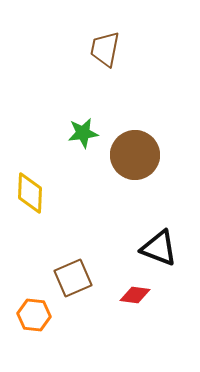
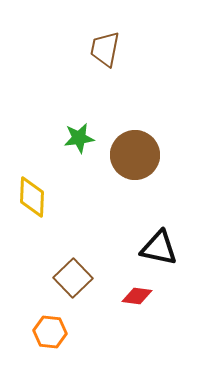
green star: moved 4 px left, 5 px down
yellow diamond: moved 2 px right, 4 px down
black triangle: rotated 9 degrees counterclockwise
brown square: rotated 21 degrees counterclockwise
red diamond: moved 2 px right, 1 px down
orange hexagon: moved 16 px right, 17 px down
